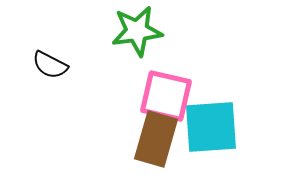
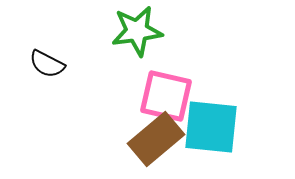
black semicircle: moved 3 px left, 1 px up
cyan square: rotated 10 degrees clockwise
brown rectangle: rotated 34 degrees clockwise
